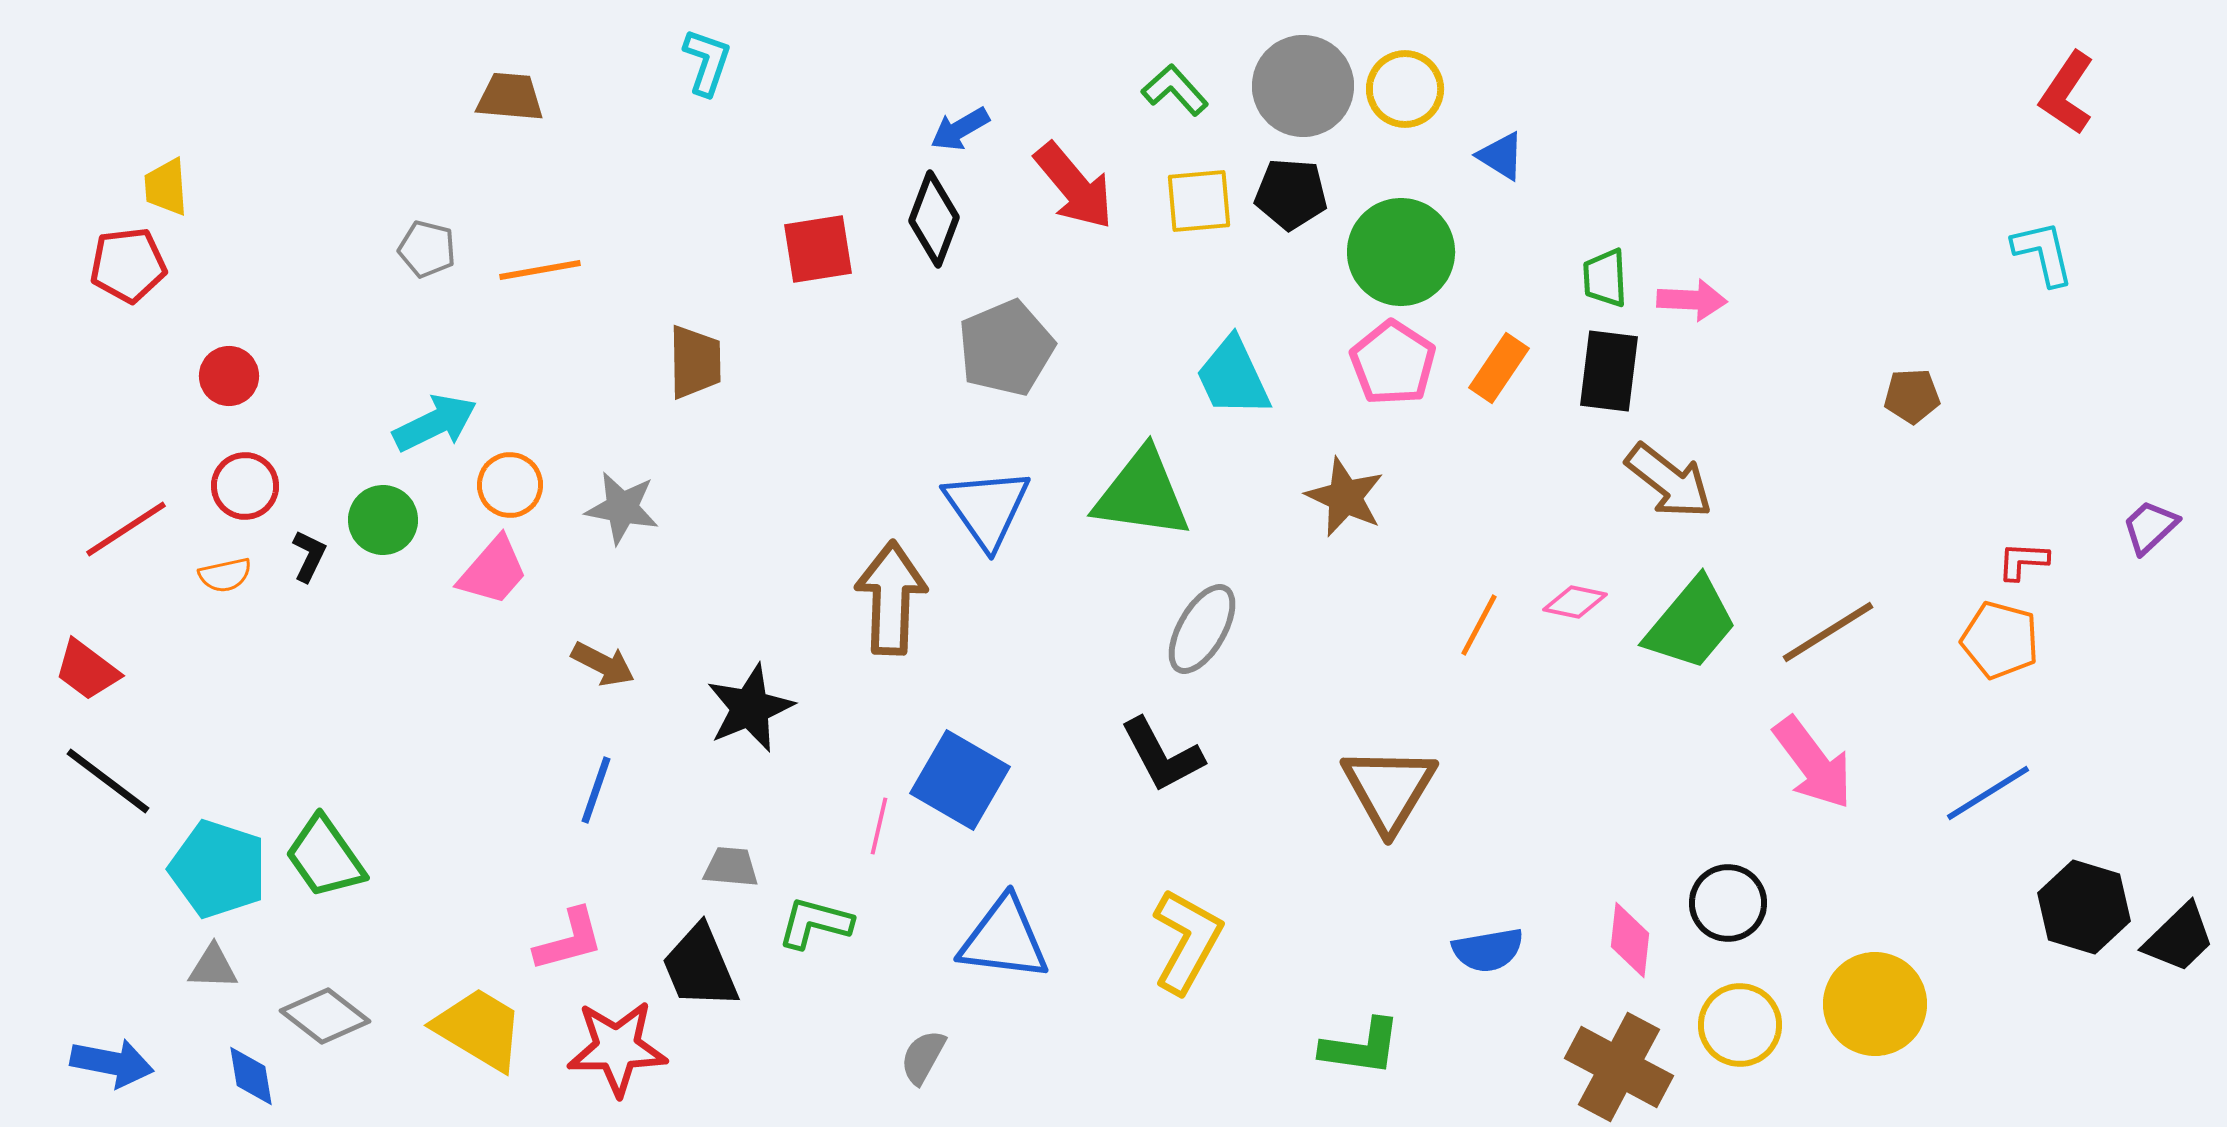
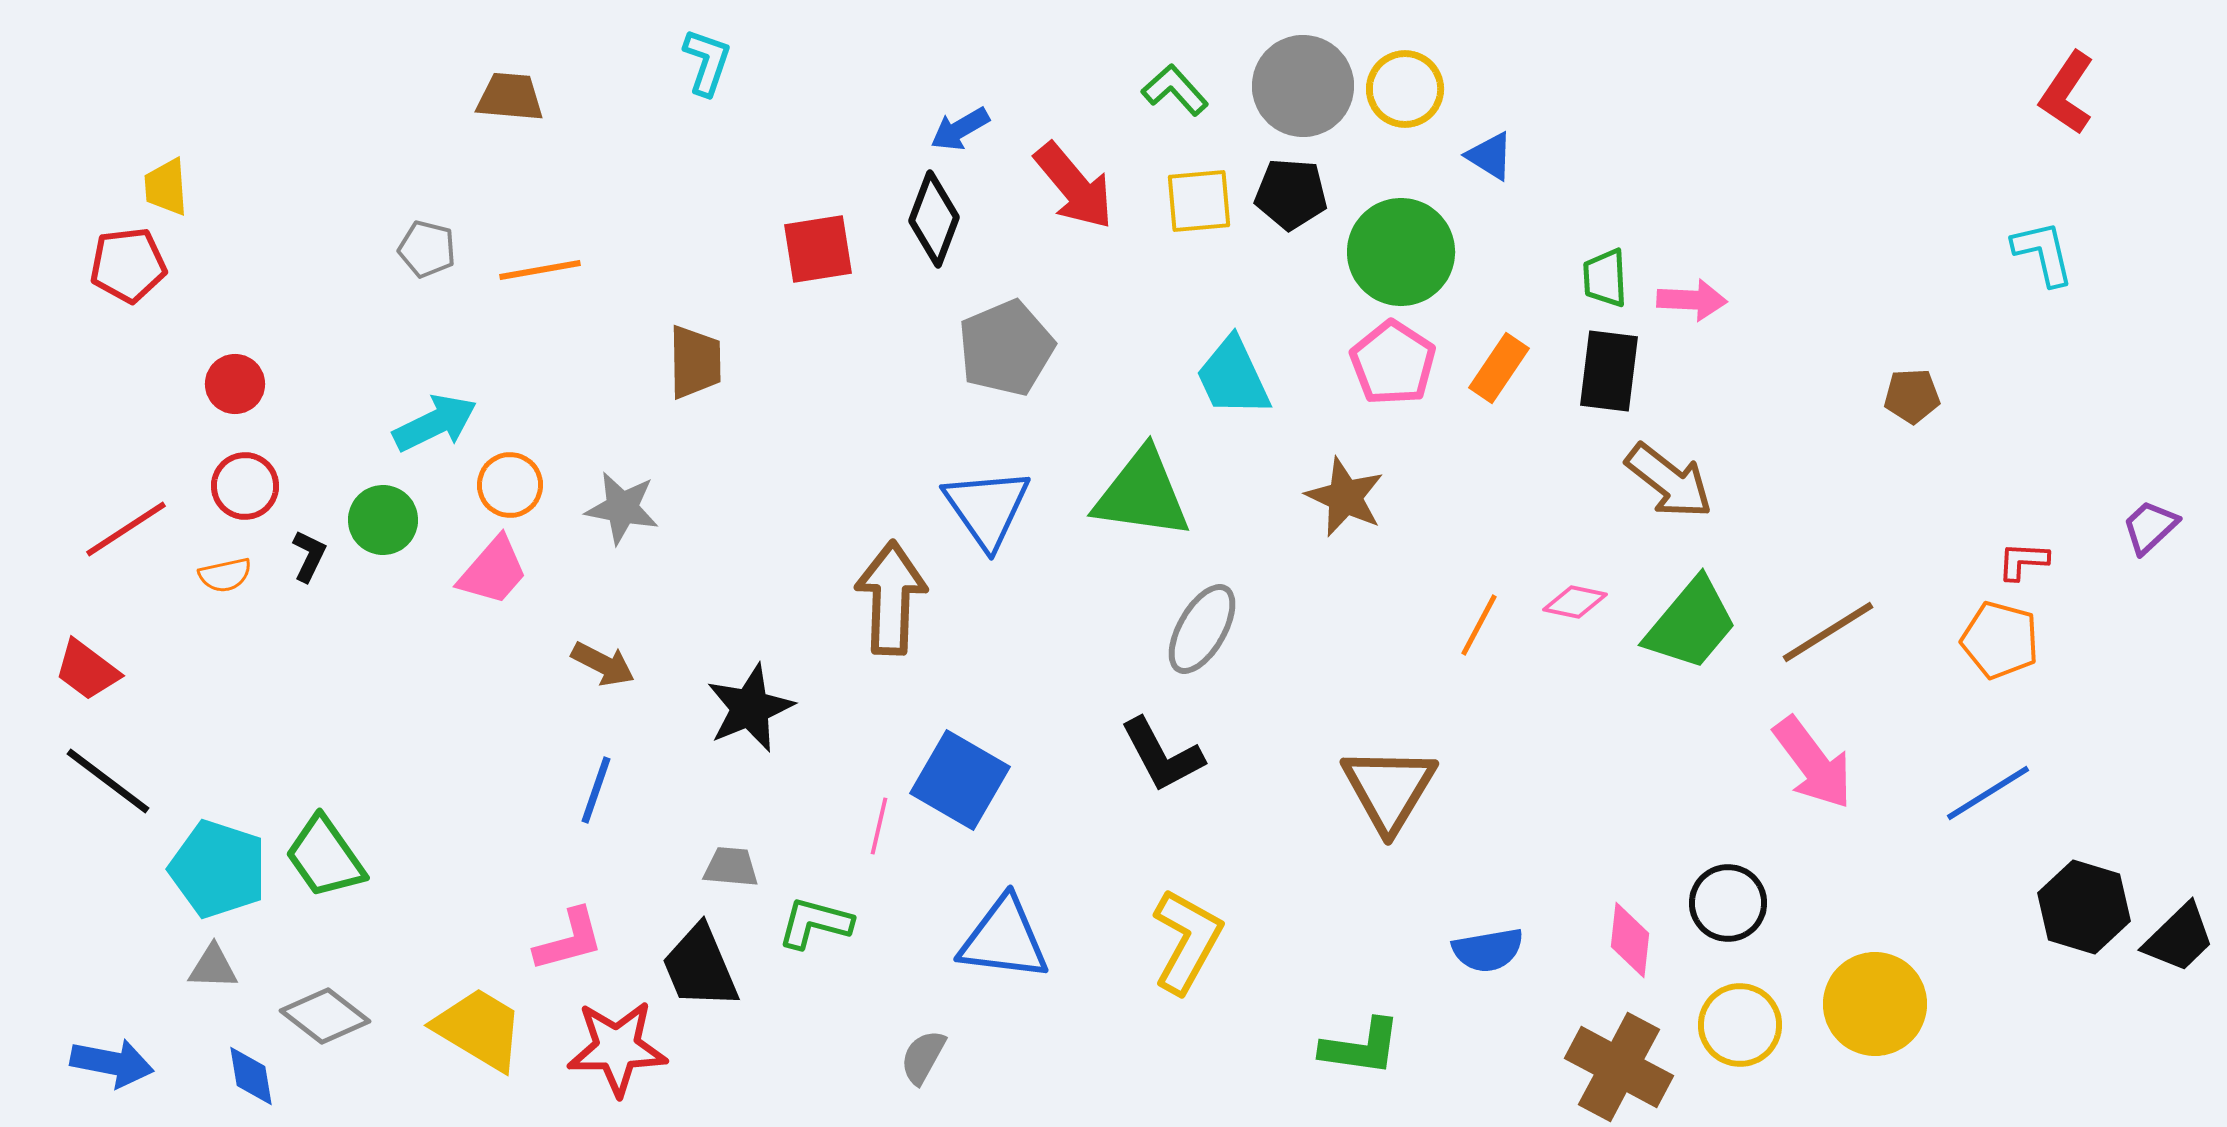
blue triangle at (1501, 156): moved 11 px left
red circle at (229, 376): moved 6 px right, 8 px down
